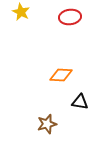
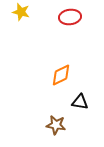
yellow star: rotated 12 degrees counterclockwise
orange diamond: rotated 30 degrees counterclockwise
brown star: moved 9 px right, 1 px down; rotated 24 degrees clockwise
